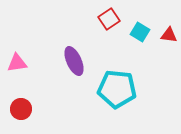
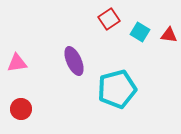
cyan pentagon: rotated 21 degrees counterclockwise
